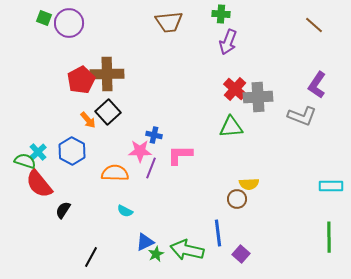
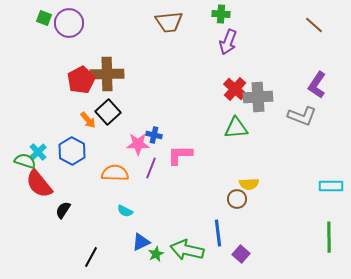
green triangle: moved 5 px right, 1 px down
pink star: moved 2 px left, 7 px up
blue triangle: moved 4 px left
